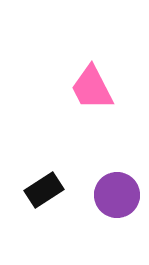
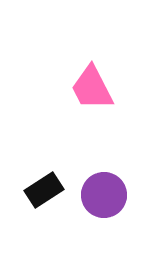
purple circle: moved 13 px left
